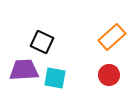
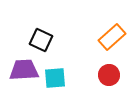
black square: moved 1 px left, 2 px up
cyan square: rotated 15 degrees counterclockwise
